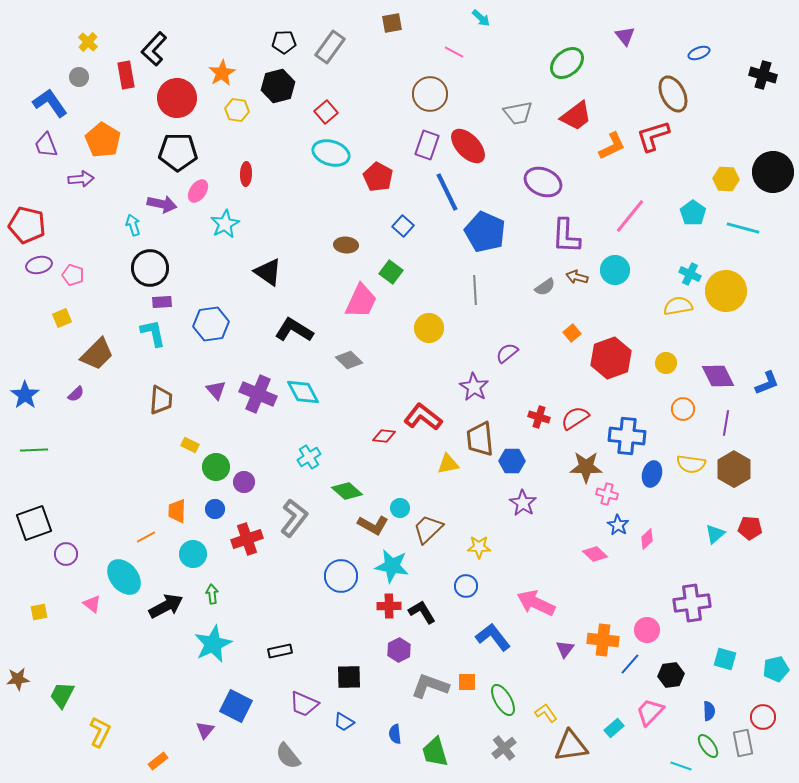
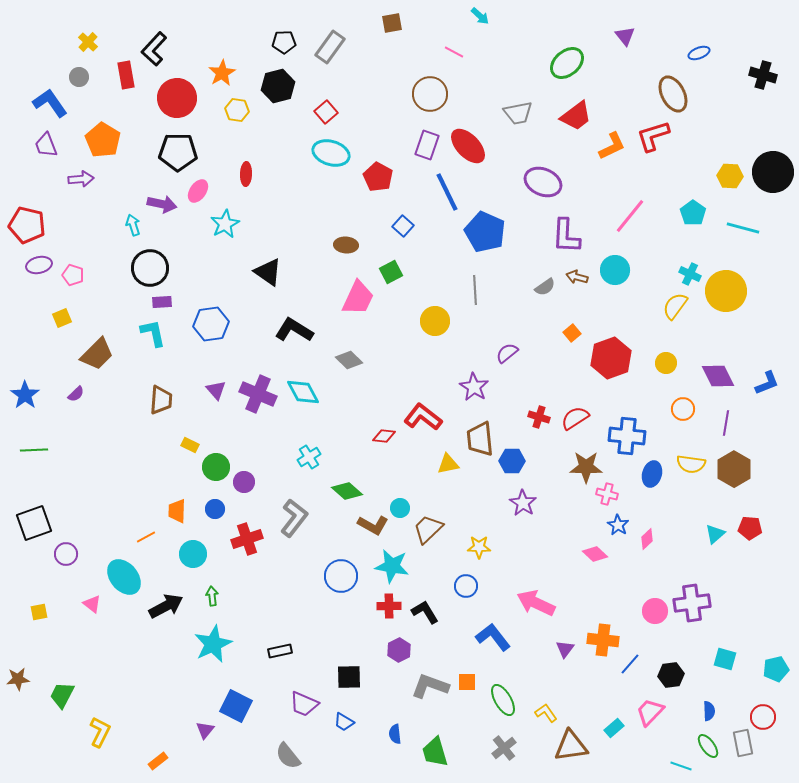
cyan arrow at (481, 18): moved 1 px left, 2 px up
yellow hexagon at (726, 179): moved 4 px right, 3 px up
green square at (391, 272): rotated 25 degrees clockwise
pink trapezoid at (361, 301): moved 3 px left, 3 px up
yellow semicircle at (678, 306): moved 3 px left; rotated 44 degrees counterclockwise
yellow circle at (429, 328): moved 6 px right, 7 px up
green arrow at (212, 594): moved 2 px down
black L-shape at (422, 612): moved 3 px right
pink circle at (647, 630): moved 8 px right, 19 px up
